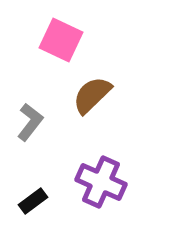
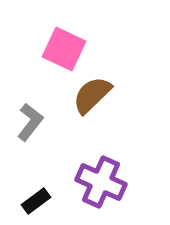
pink square: moved 3 px right, 9 px down
black rectangle: moved 3 px right
